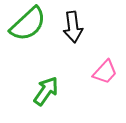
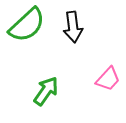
green semicircle: moved 1 px left, 1 px down
pink trapezoid: moved 3 px right, 7 px down
